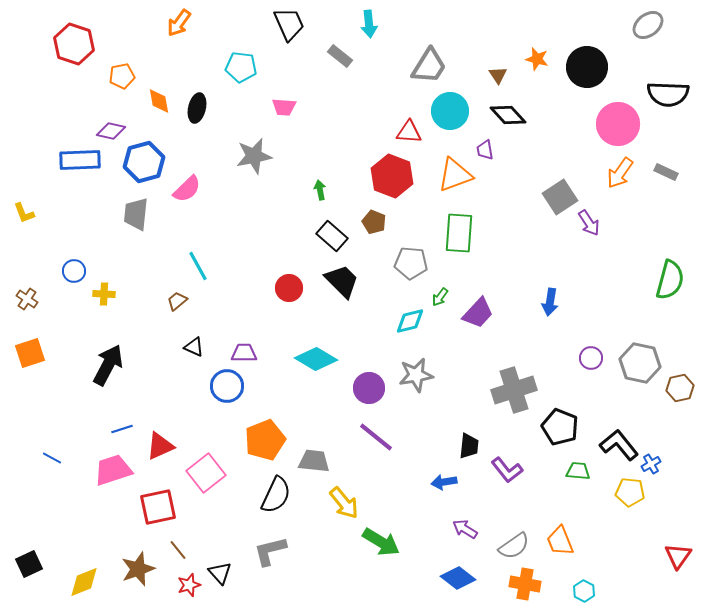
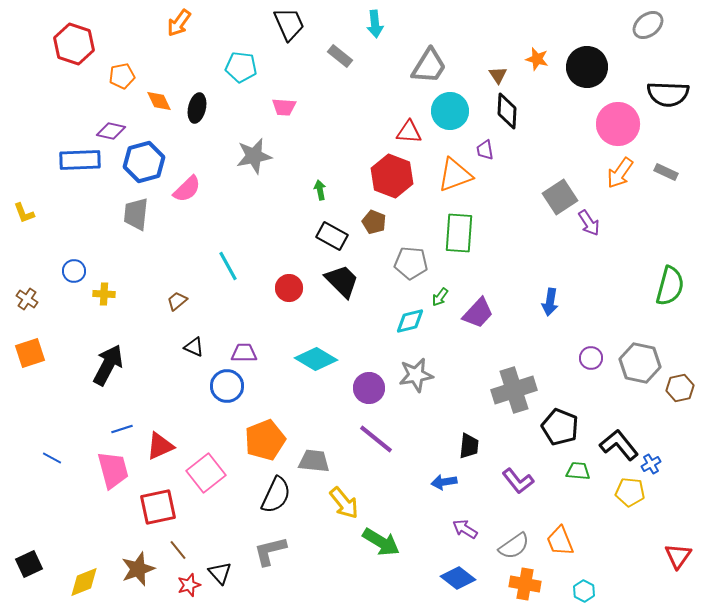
cyan arrow at (369, 24): moved 6 px right
orange diamond at (159, 101): rotated 16 degrees counterclockwise
black diamond at (508, 115): moved 1 px left, 4 px up; rotated 45 degrees clockwise
black rectangle at (332, 236): rotated 12 degrees counterclockwise
cyan line at (198, 266): moved 30 px right
green semicircle at (670, 280): moved 6 px down
purple line at (376, 437): moved 2 px down
pink trapezoid at (113, 470): rotated 93 degrees clockwise
purple L-shape at (507, 470): moved 11 px right, 11 px down
